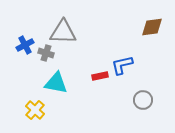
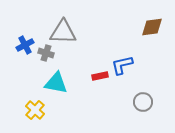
gray circle: moved 2 px down
